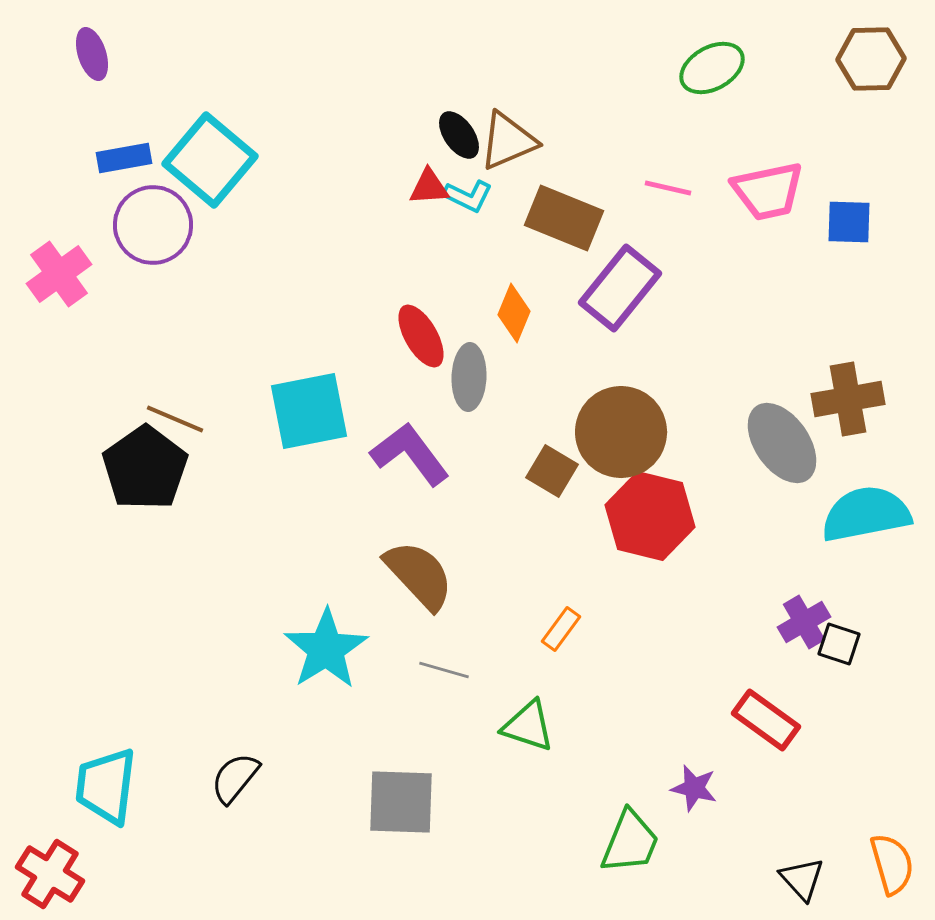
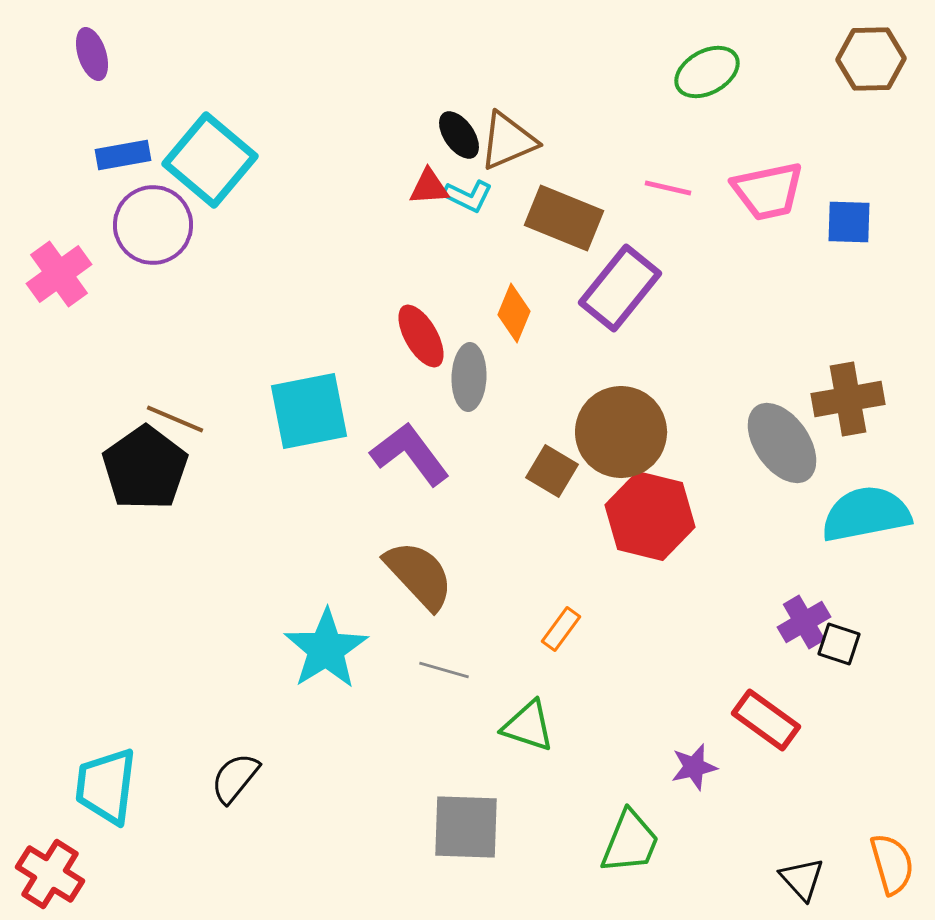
green ellipse at (712, 68): moved 5 px left, 4 px down
blue rectangle at (124, 158): moved 1 px left, 3 px up
purple star at (694, 788): moved 21 px up; rotated 27 degrees counterclockwise
gray square at (401, 802): moved 65 px right, 25 px down
